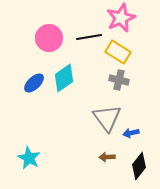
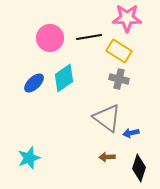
pink star: moved 6 px right; rotated 24 degrees clockwise
pink circle: moved 1 px right
yellow rectangle: moved 1 px right, 1 px up
gray cross: moved 1 px up
gray triangle: rotated 16 degrees counterclockwise
cyan star: rotated 25 degrees clockwise
black diamond: moved 2 px down; rotated 20 degrees counterclockwise
